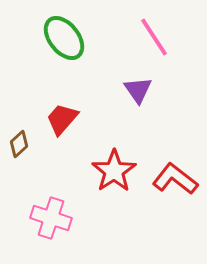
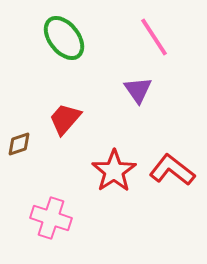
red trapezoid: moved 3 px right
brown diamond: rotated 24 degrees clockwise
red L-shape: moved 3 px left, 9 px up
